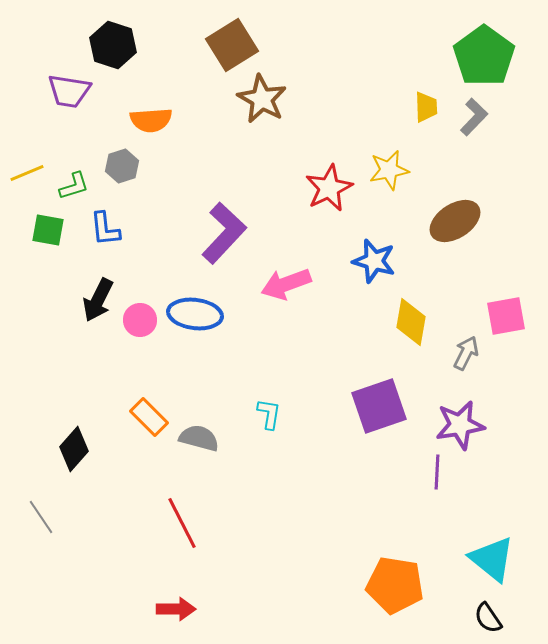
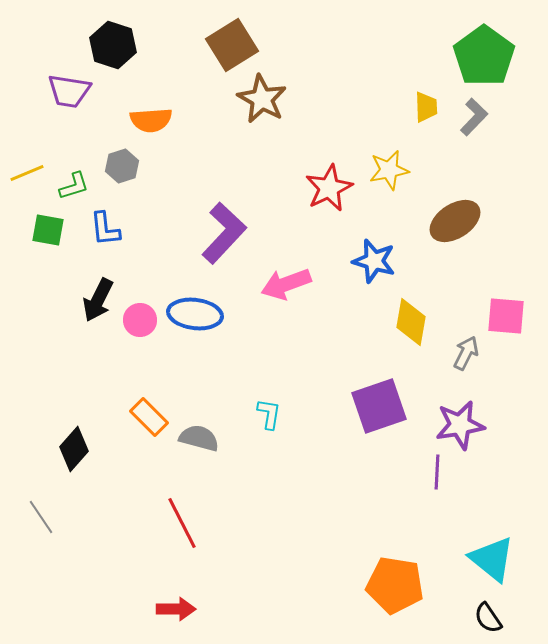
pink square: rotated 15 degrees clockwise
